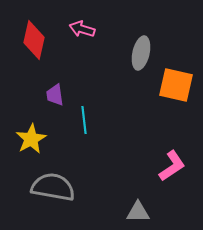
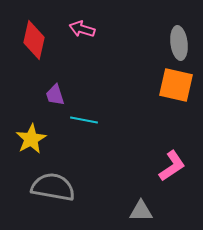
gray ellipse: moved 38 px right, 10 px up; rotated 20 degrees counterclockwise
purple trapezoid: rotated 10 degrees counterclockwise
cyan line: rotated 72 degrees counterclockwise
gray triangle: moved 3 px right, 1 px up
